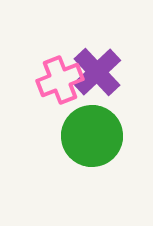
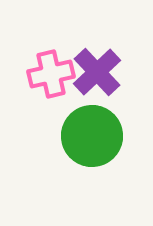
pink cross: moved 9 px left, 6 px up; rotated 9 degrees clockwise
